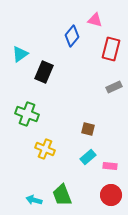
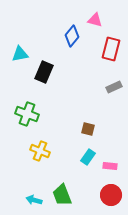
cyan triangle: rotated 24 degrees clockwise
yellow cross: moved 5 px left, 2 px down
cyan rectangle: rotated 14 degrees counterclockwise
